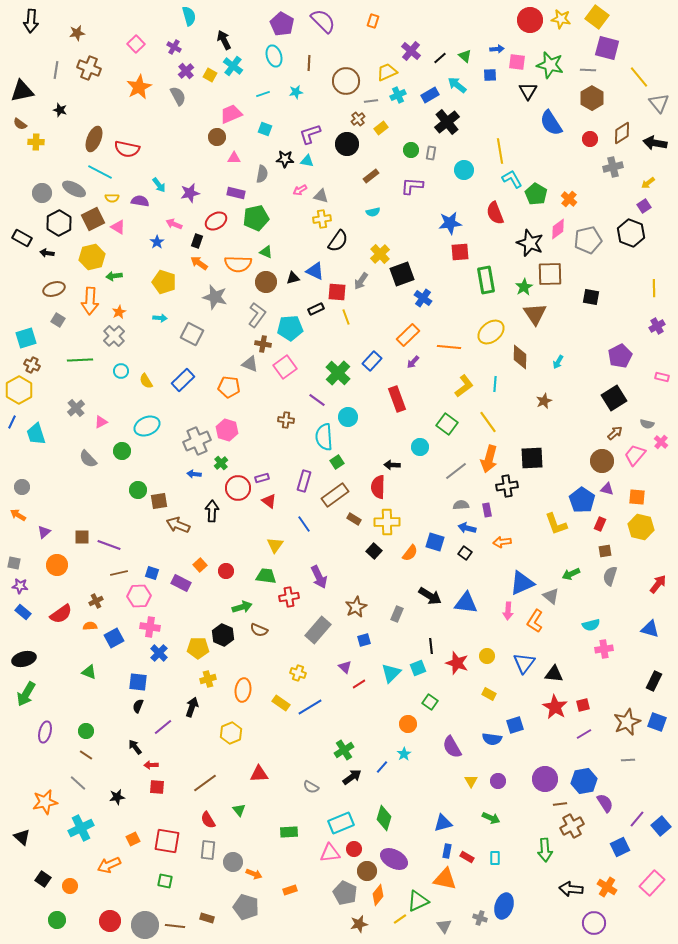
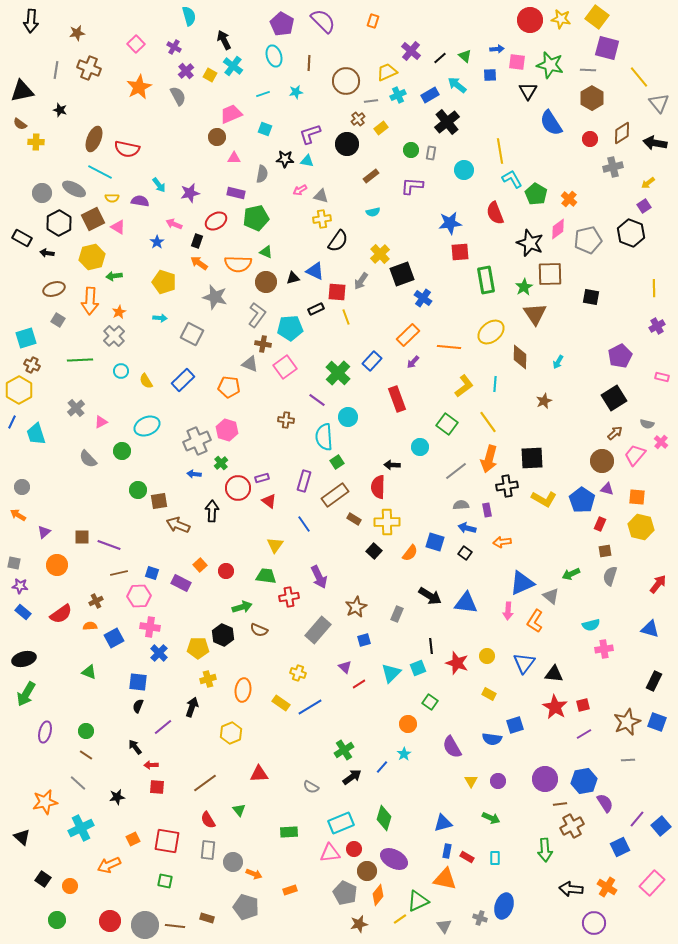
yellow L-shape at (556, 524): moved 12 px left, 25 px up; rotated 40 degrees counterclockwise
